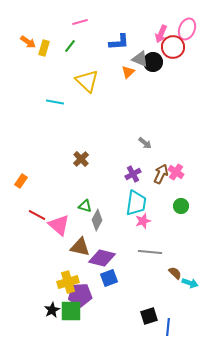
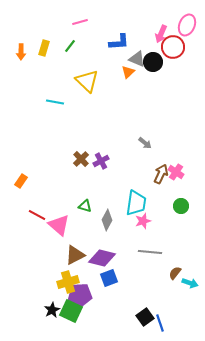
pink ellipse: moved 4 px up
orange arrow: moved 7 px left, 10 px down; rotated 56 degrees clockwise
gray triangle: moved 3 px left
purple cross: moved 32 px left, 13 px up
gray diamond: moved 10 px right
brown triangle: moved 5 px left, 8 px down; rotated 40 degrees counterclockwise
brown semicircle: rotated 96 degrees counterclockwise
green square: rotated 25 degrees clockwise
black square: moved 4 px left, 1 px down; rotated 18 degrees counterclockwise
blue line: moved 8 px left, 4 px up; rotated 24 degrees counterclockwise
